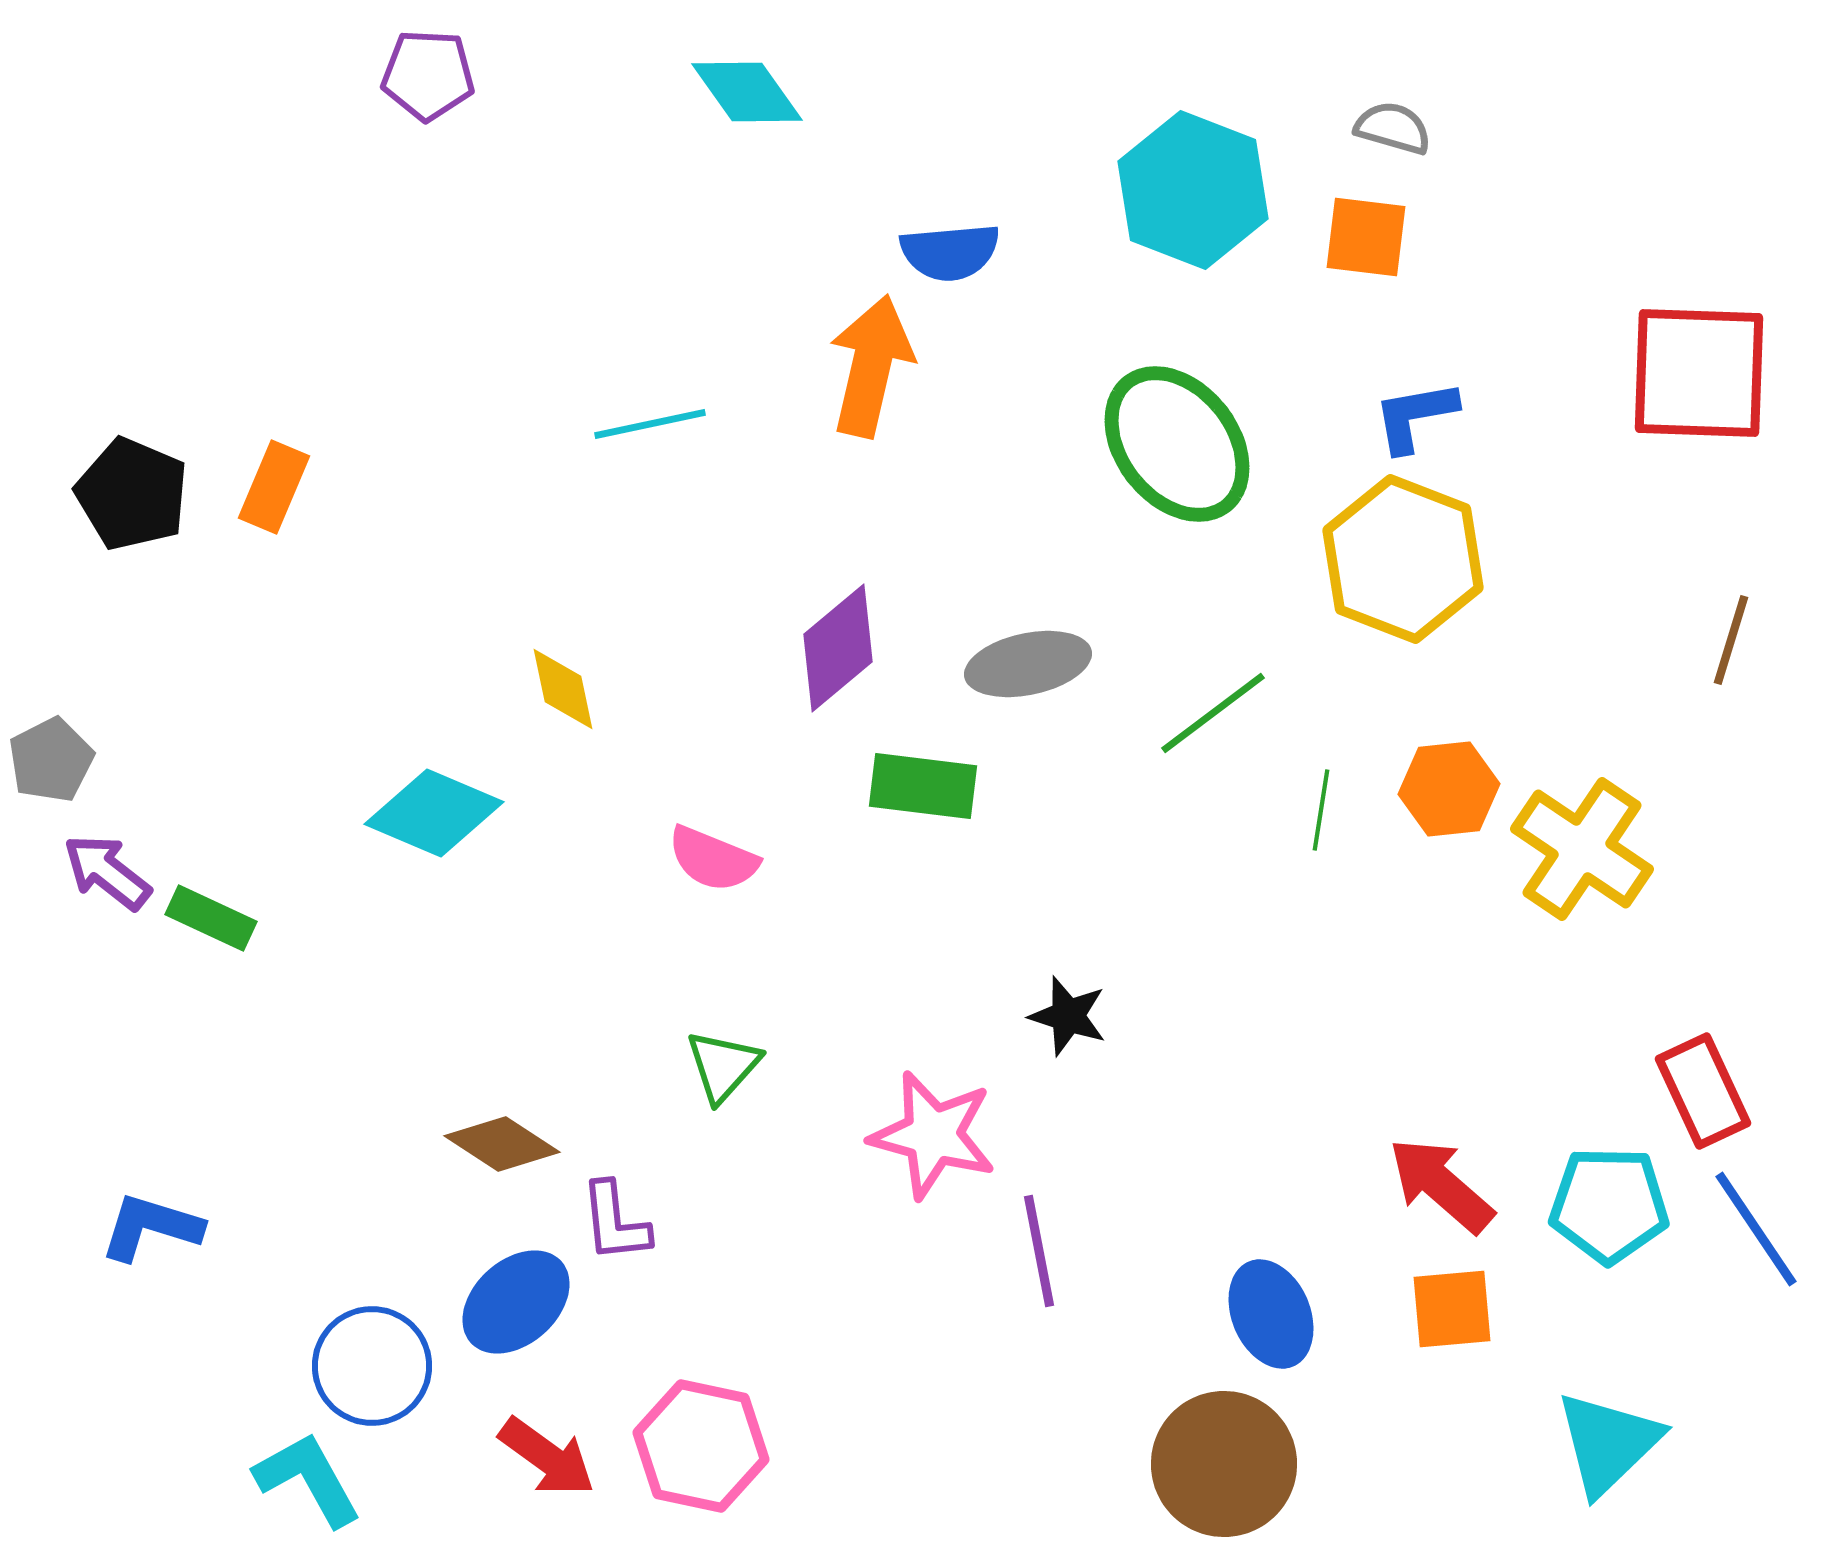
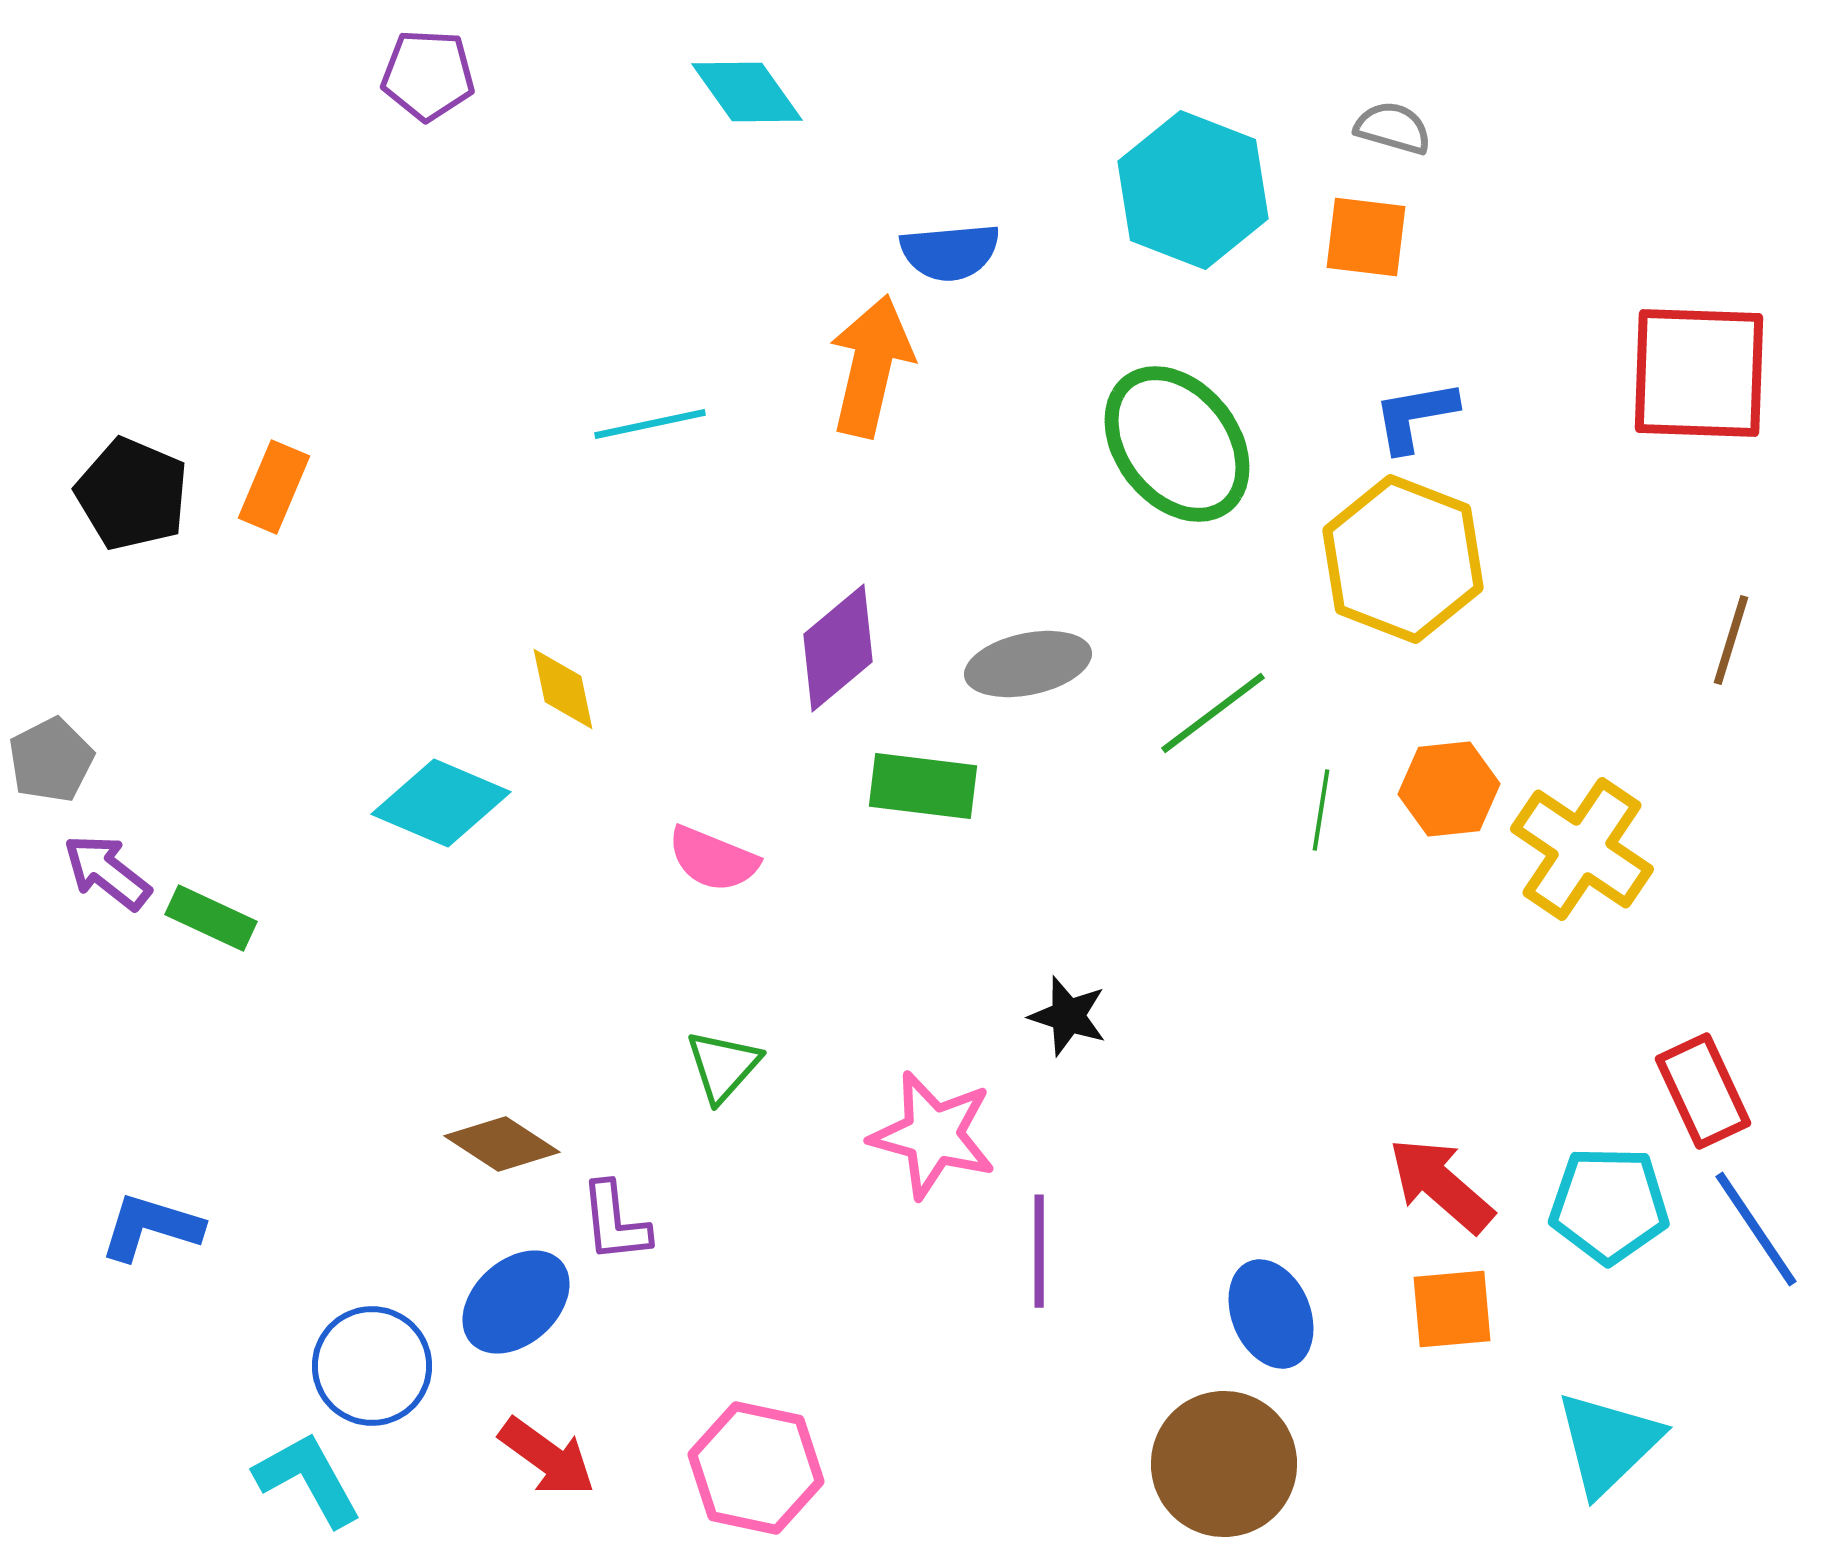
cyan diamond at (434, 813): moved 7 px right, 10 px up
purple line at (1039, 1251): rotated 11 degrees clockwise
pink hexagon at (701, 1446): moved 55 px right, 22 px down
